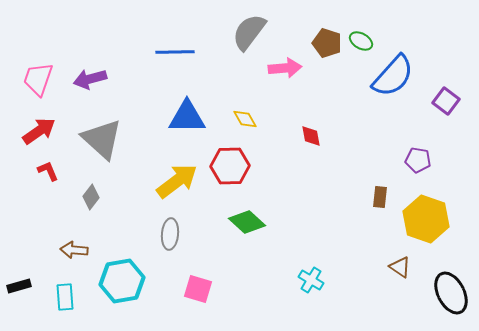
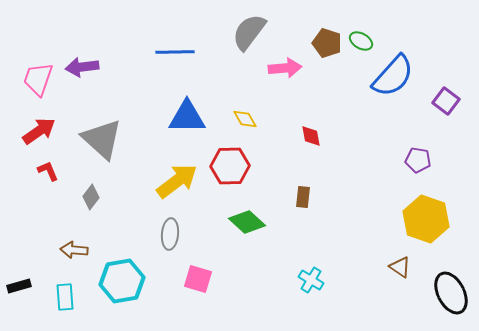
purple arrow: moved 8 px left, 12 px up; rotated 8 degrees clockwise
brown rectangle: moved 77 px left
pink square: moved 10 px up
